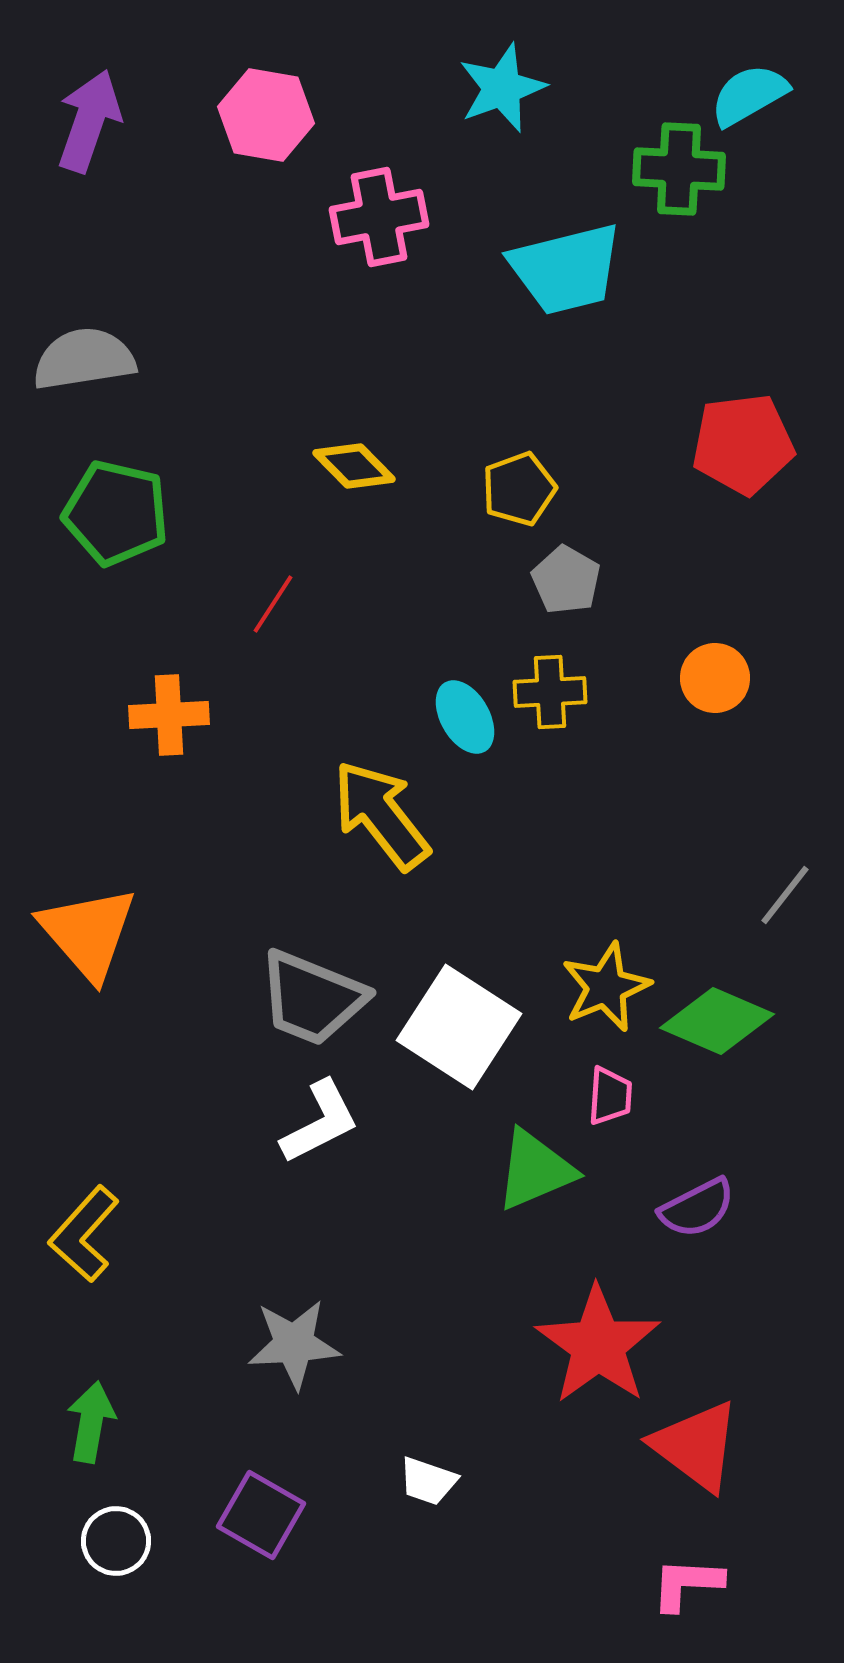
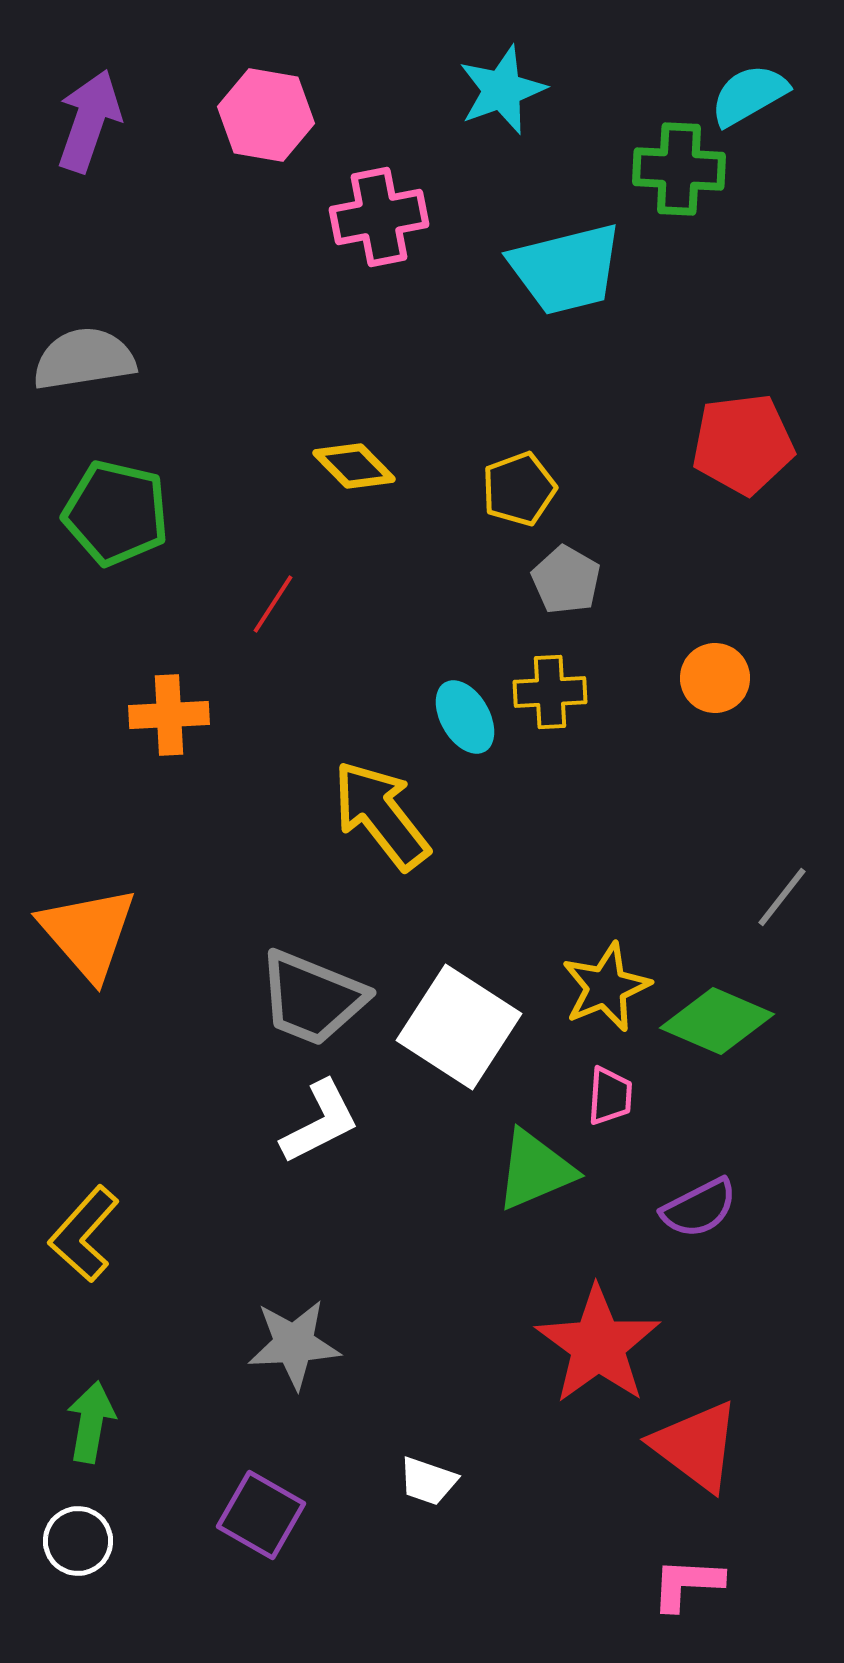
cyan star: moved 2 px down
gray line: moved 3 px left, 2 px down
purple semicircle: moved 2 px right
white circle: moved 38 px left
